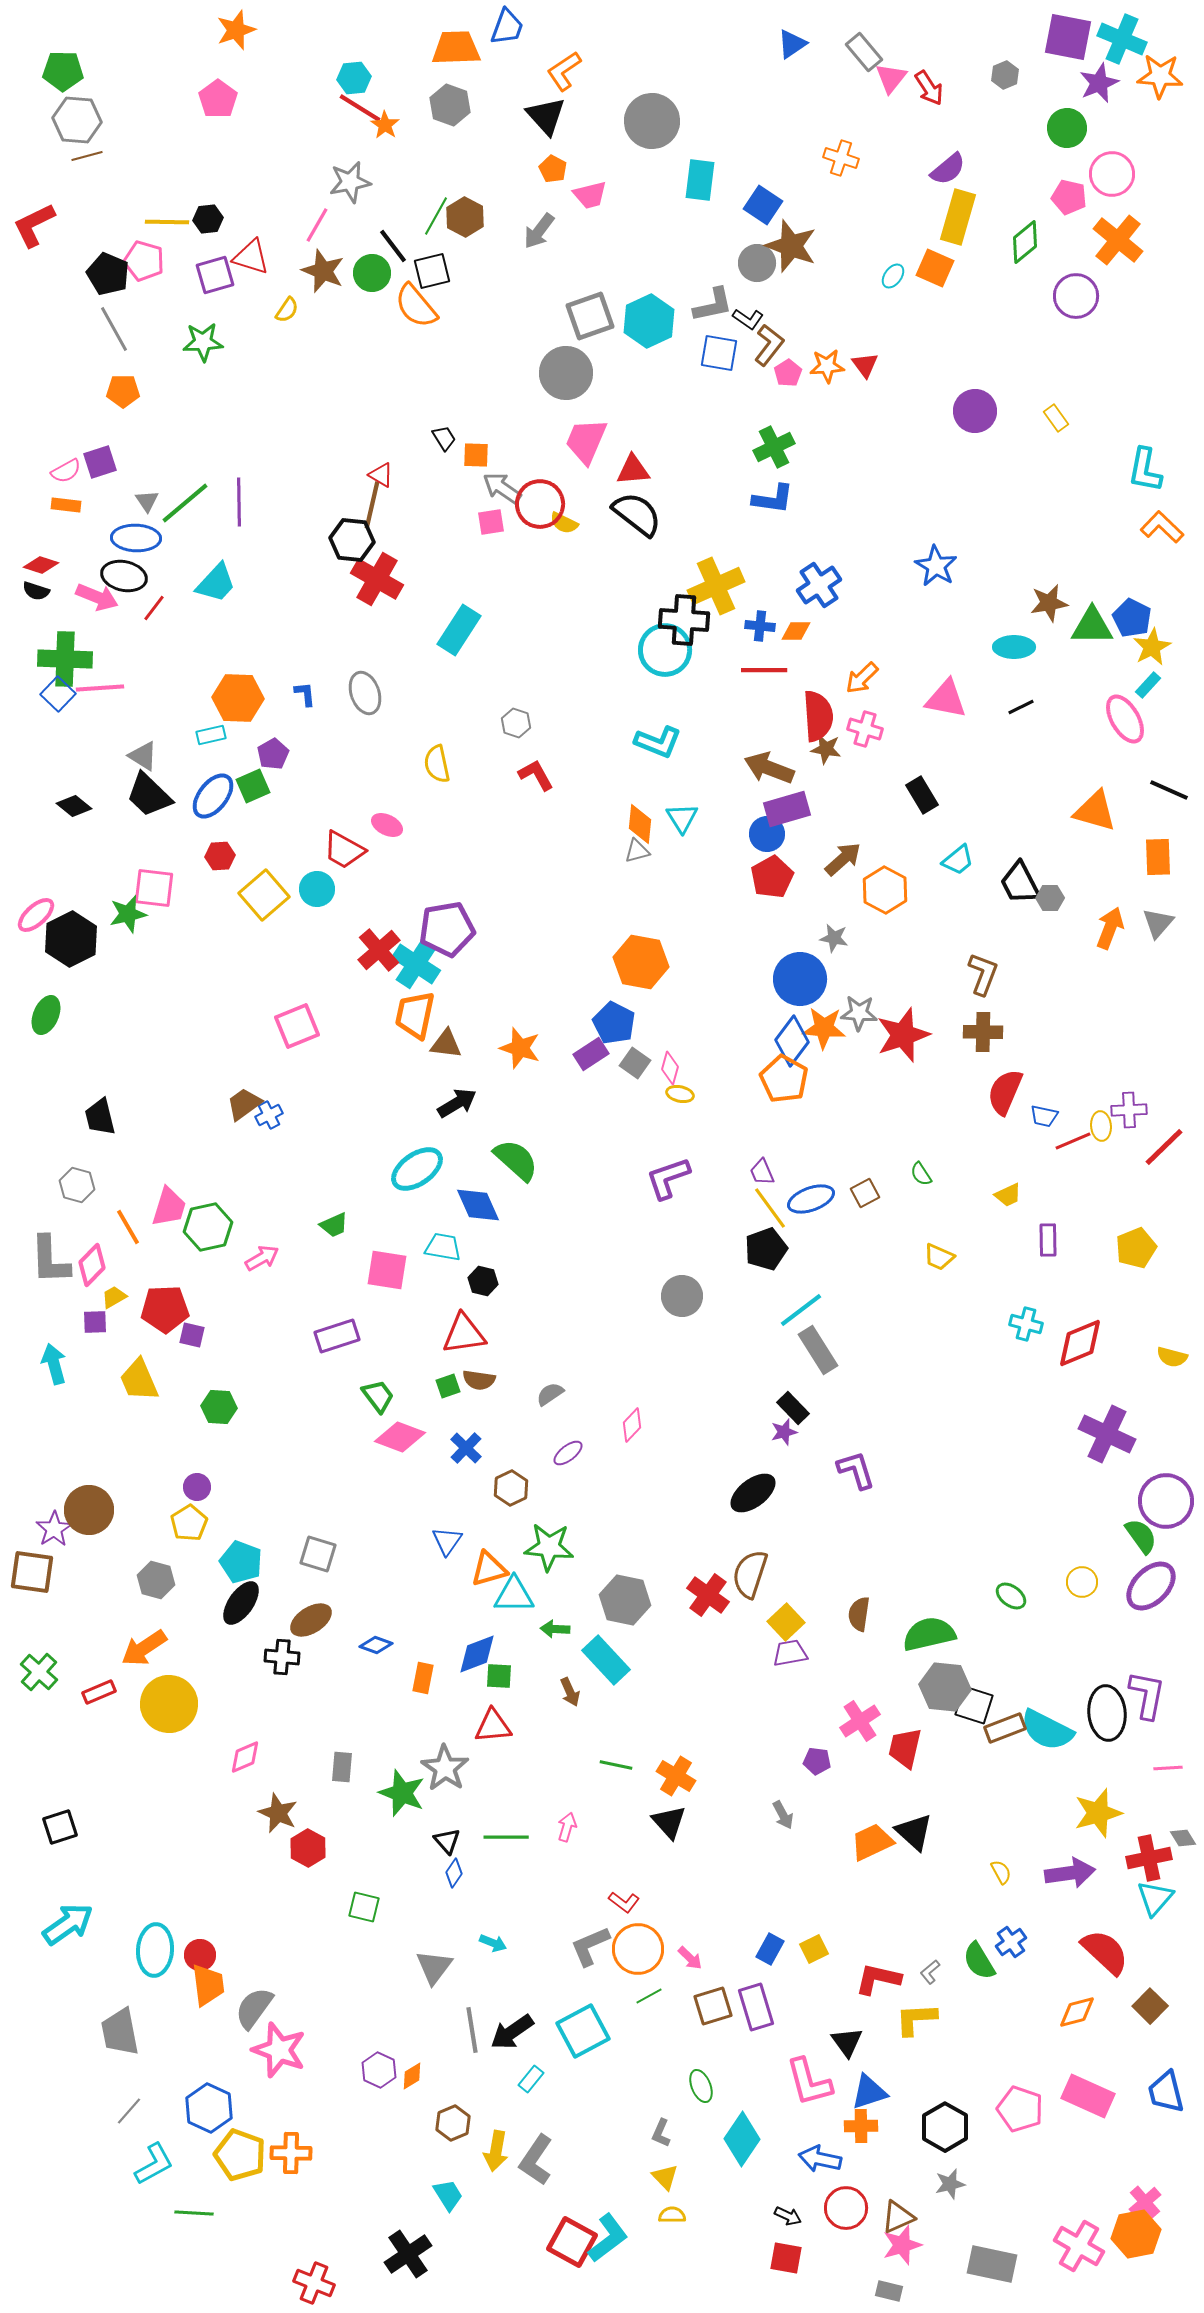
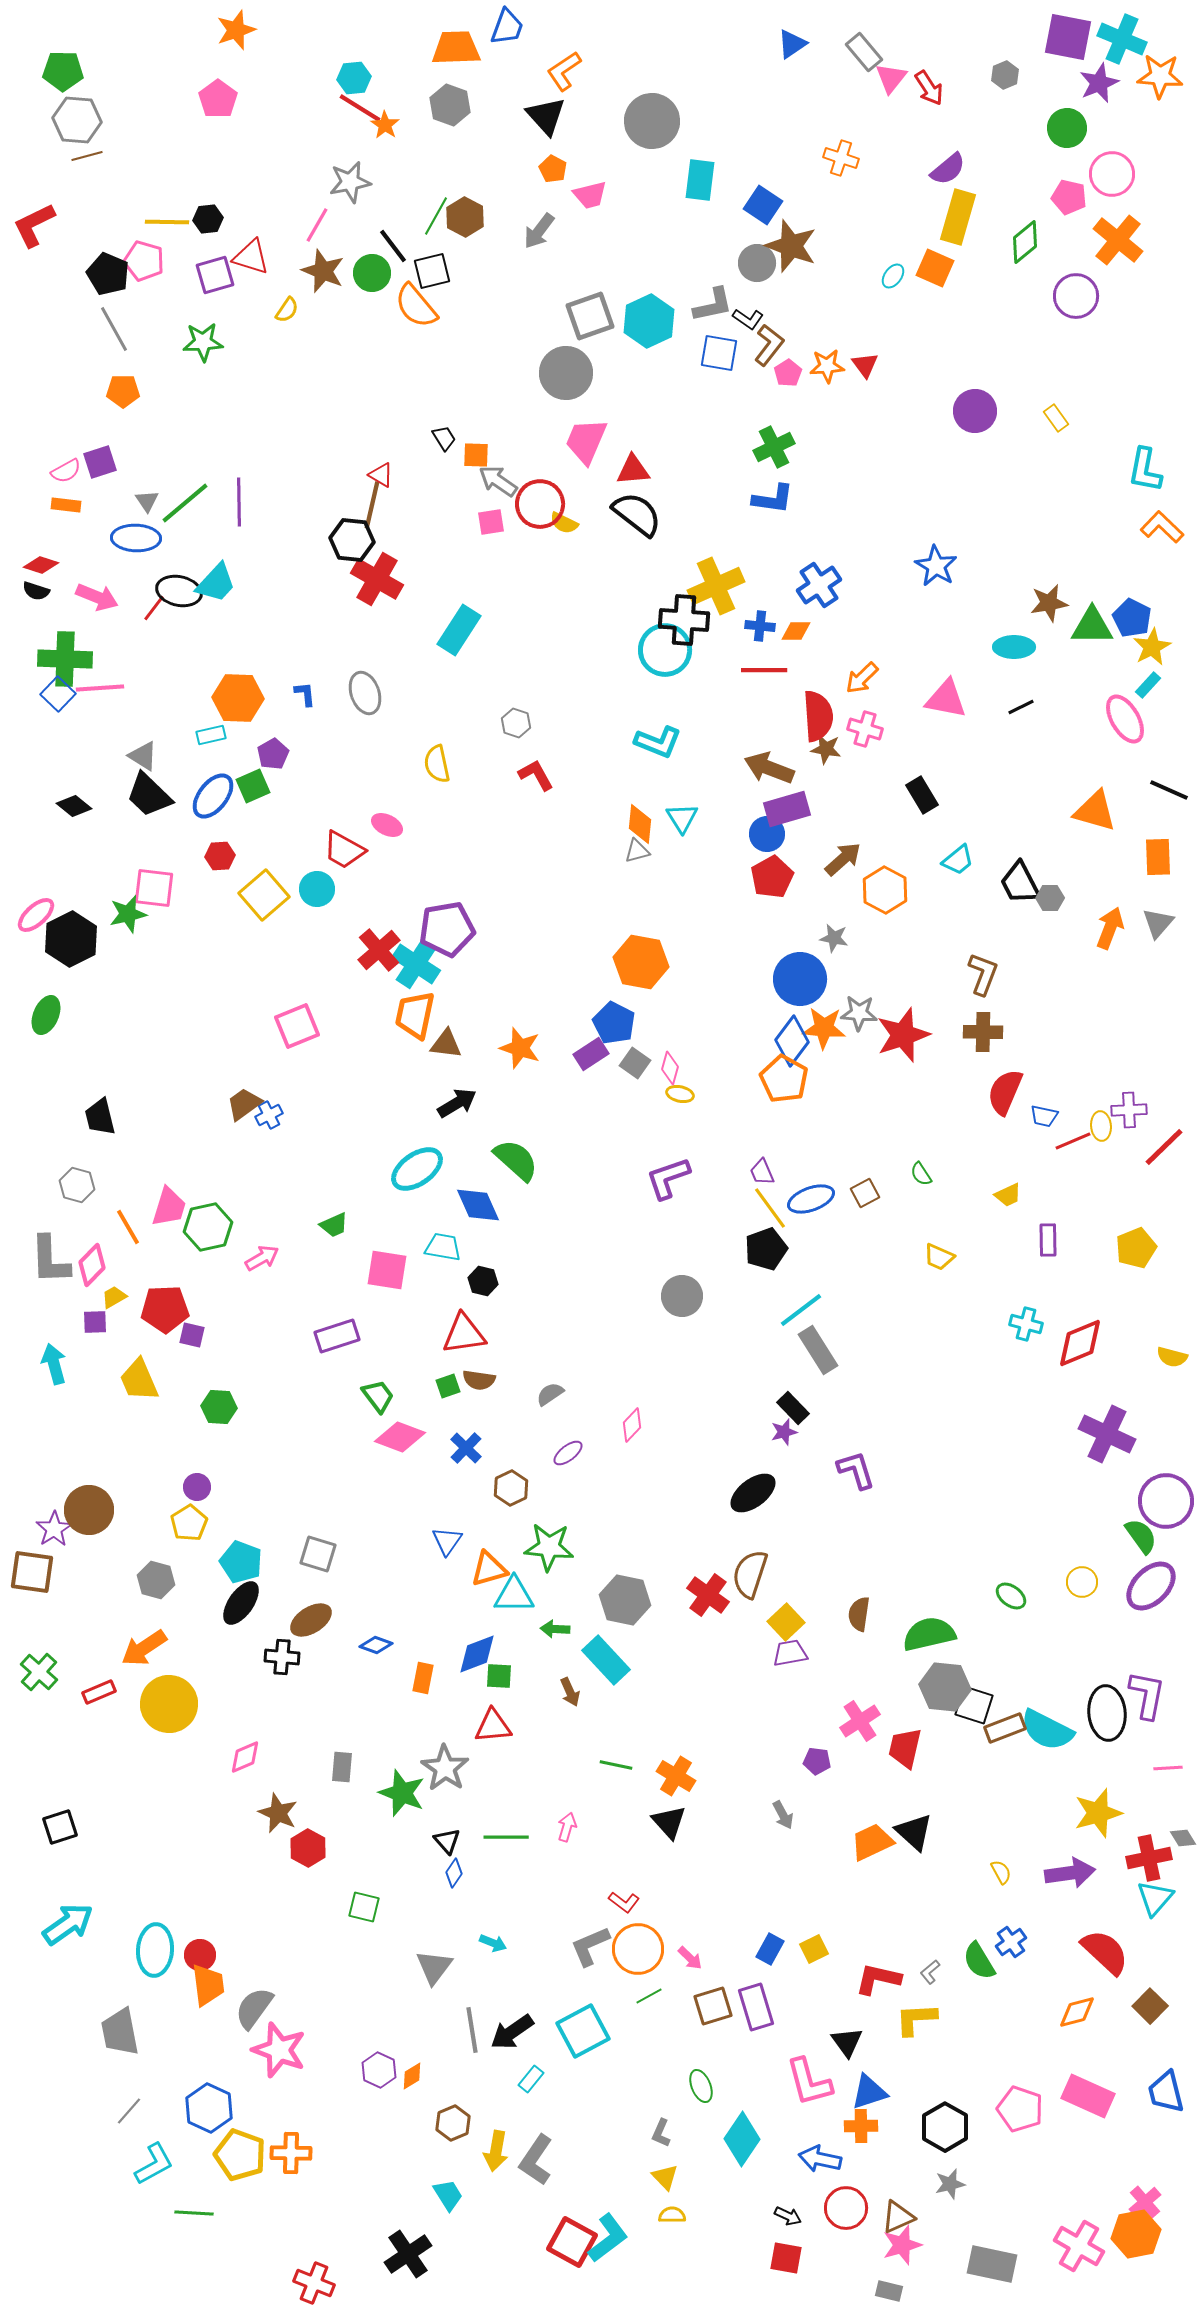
gray arrow at (502, 488): moved 4 px left, 7 px up
black ellipse at (124, 576): moved 55 px right, 15 px down
